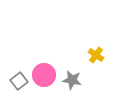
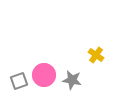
gray square: rotated 18 degrees clockwise
